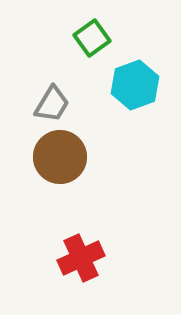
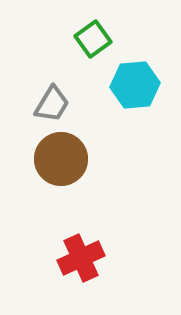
green square: moved 1 px right, 1 px down
cyan hexagon: rotated 15 degrees clockwise
brown circle: moved 1 px right, 2 px down
